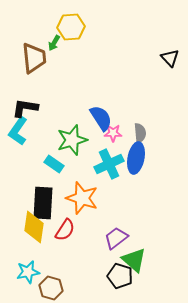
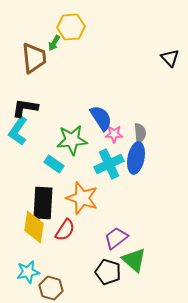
pink star: moved 1 px right, 1 px down
green star: rotated 12 degrees clockwise
black pentagon: moved 12 px left, 4 px up
